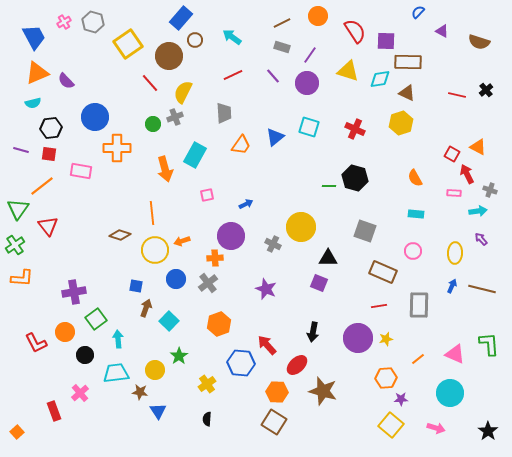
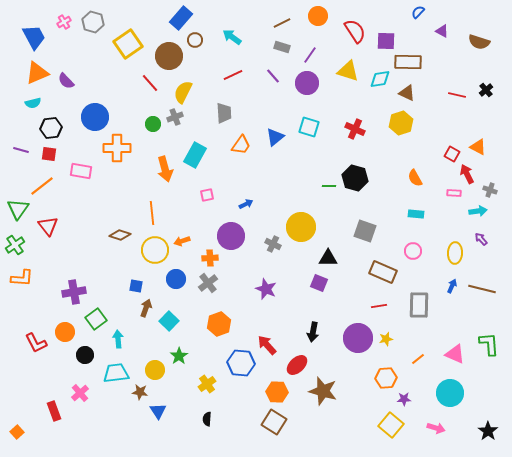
orange cross at (215, 258): moved 5 px left
purple star at (401, 399): moved 3 px right
